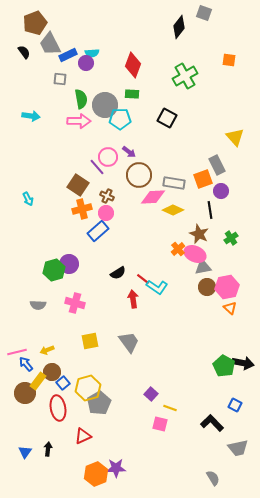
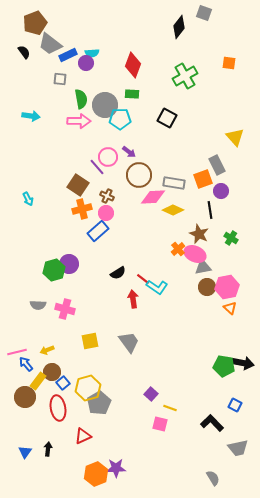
gray trapezoid at (50, 44): rotated 25 degrees counterclockwise
orange square at (229, 60): moved 3 px down
green cross at (231, 238): rotated 24 degrees counterclockwise
pink cross at (75, 303): moved 10 px left, 6 px down
green pentagon at (224, 366): rotated 20 degrees counterclockwise
brown circle at (25, 393): moved 4 px down
